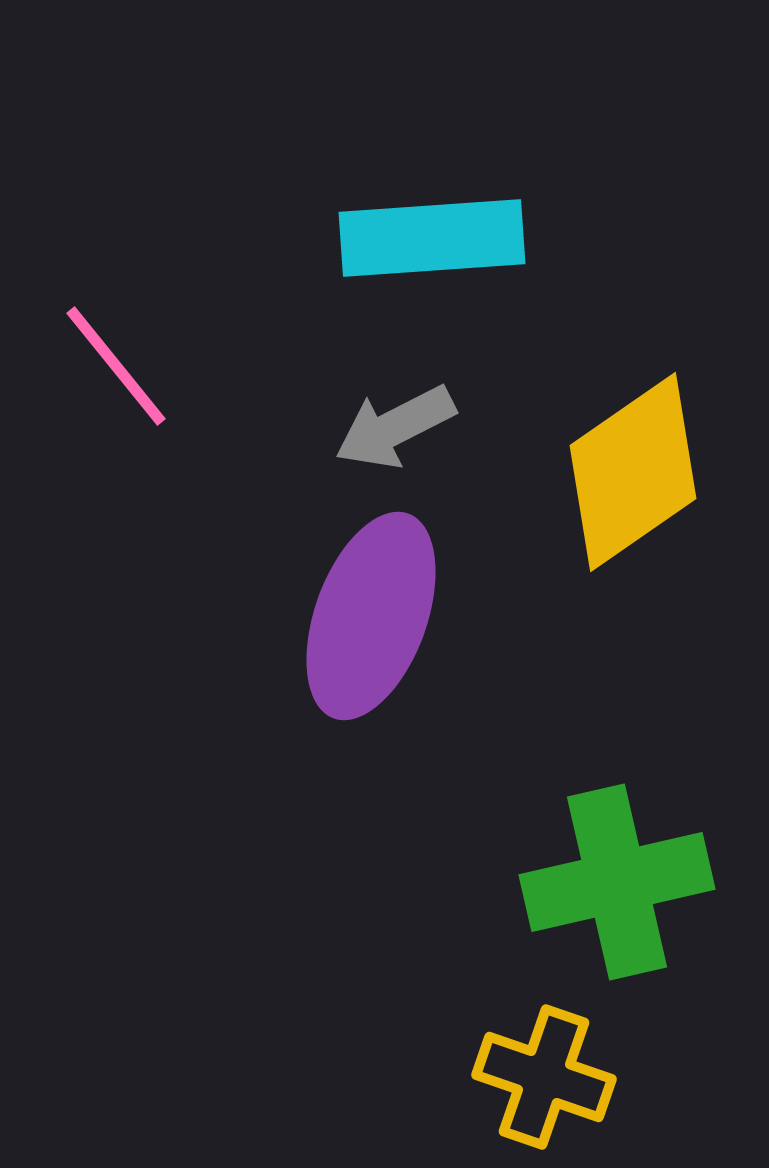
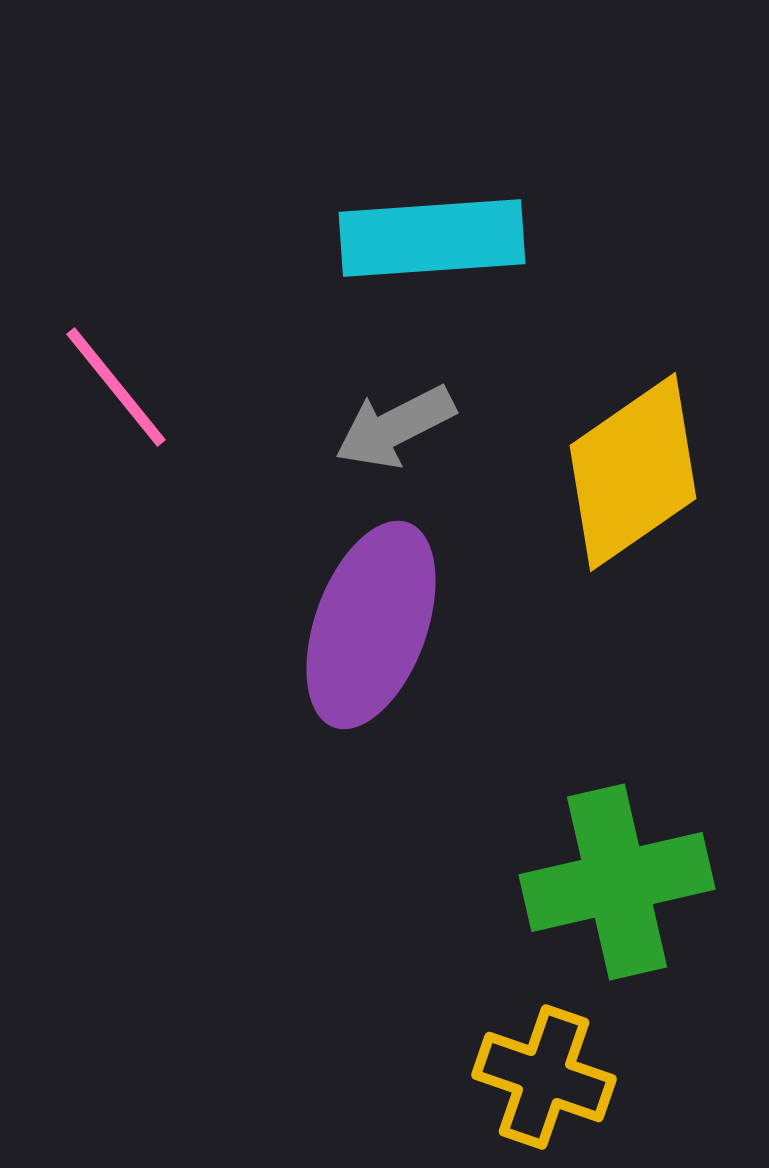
pink line: moved 21 px down
purple ellipse: moved 9 px down
